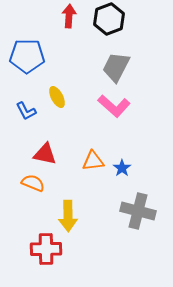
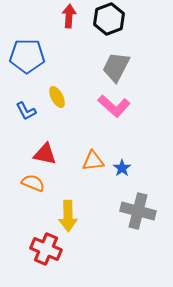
red cross: rotated 24 degrees clockwise
